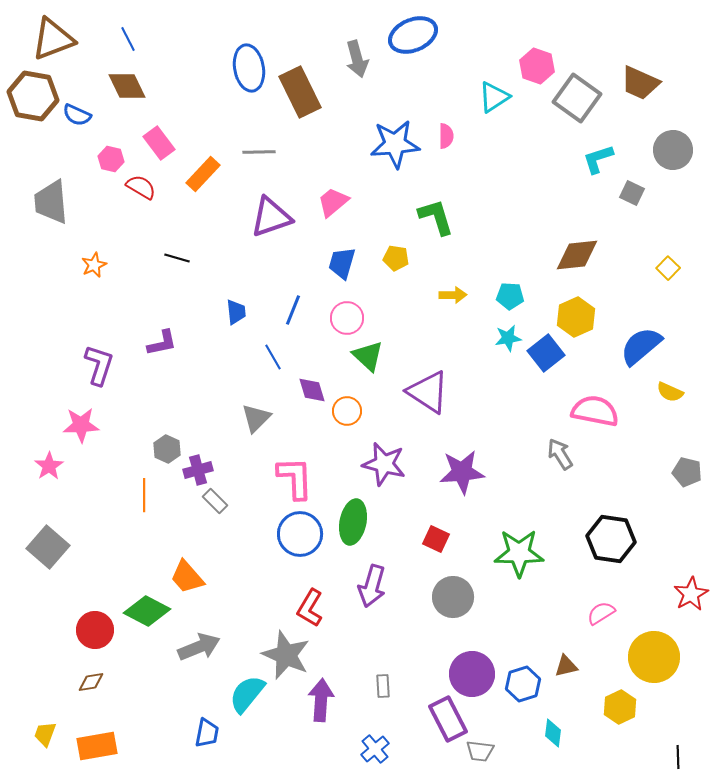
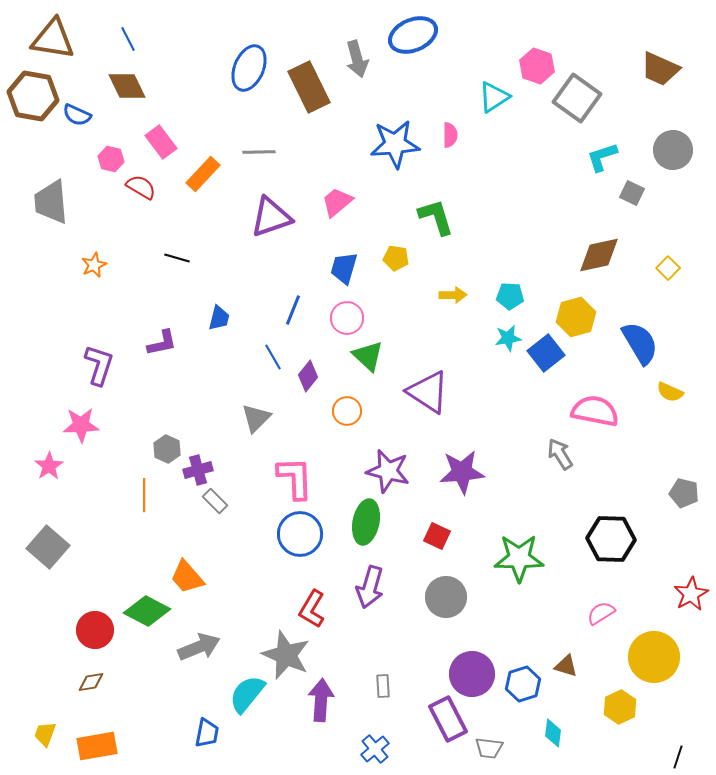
brown triangle at (53, 39): rotated 30 degrees clockwise
blue ellipse at (249, 68): rotated 33 degrees clockwise
brown trapezoid at (640, 83): moved 20 px right, 14 px up
brown rectangle at (300, 92): moved 9 px right, 5 px up
pink semicircle at (446, 136): moved 4 px right, 1 px up
pink rectangle at (159, 143): moved 2 px right, 1 px up
cyan L-shape at (598, 159): moved 4 px right, 2 px up
pink trapezoid at (333, 202): moved 4 px right
brown diamond at (577, 255): moved 22 px right; rotated 6 degrees counterclockwise
blue trapezoid at (342, 263): moved 2 px right, 5 px down
blue trapezoid at (236, 312): moved 17 px left, 6 px down; rotated 20 degrees clockwise
yellow hexagon at (576, 317): rotated 9 degrees clockwise
blue semicircle at (641, 346): moved 1 px left, 3 px up; rotated 99 degrees clockwise
purple diamond at (312, 390): moved 4 px left, 14 px up; rotated 56 degrees clockwise
purple star at (384, 464): moved 4 px right, 7 px down
gray pentagon at (687, 472): moved 3 px left, 21 px down
green ellipse at (353, 522): moved 13 px right
red square at (436, 539): moved 1 px right, 3 px up
black hexagon at (611, 539): rotated 6 degrees counterclockwise
green star at (519, 553): moved 5 px down
purple arrow at (372, 586): moved 2 px left, 1 px down
gray circle at (453, 597): moved 7 px left
red L-shape at (310, 608): moved 2 px right, 1 px down
brown triangle at (566, 666): rotated 30 degrees clockwise
gray trapezoid at (480, 751): moved 9 px right, 3 px up
black line at (678, 757): rotated 20 degrees clockwise
